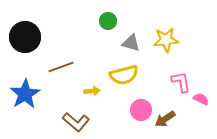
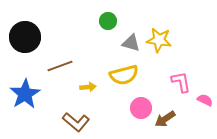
yellow star: moved 7 px left; rotated 15 degrees clockwise
brown line: moved 1 px left, 1 px up
yellow arrow: moved 4 px left, 4 px up
pink semicircle: moved 4 px right, 1 px down
pink circle: moved 2 px up
